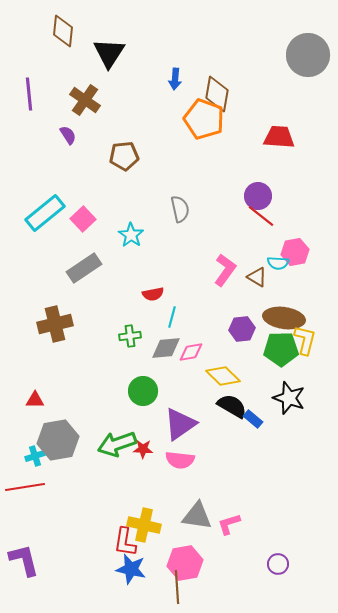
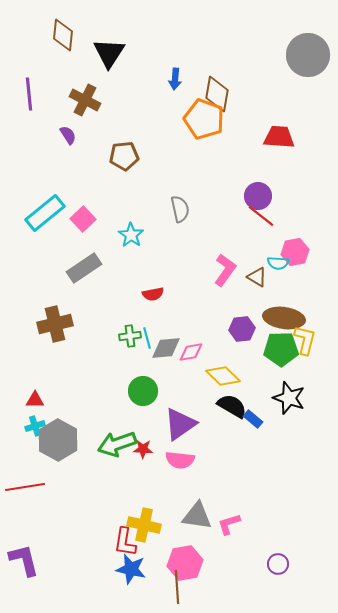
brown diamond at (63, 31): moved 4 px down
brown cross at (85, 100): rotated 8 degrees counterclockwise
cyan line at (172, 317): moved 25 px left, 21 px down; rotated 30 degrees counterclockwise
gray hexagon at (58, 440): rotated 21 degrees counterclockwise
cyan cross at (35, 456): moved 30 px up
